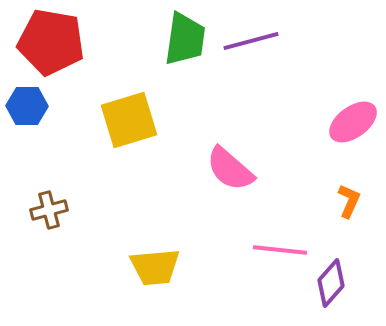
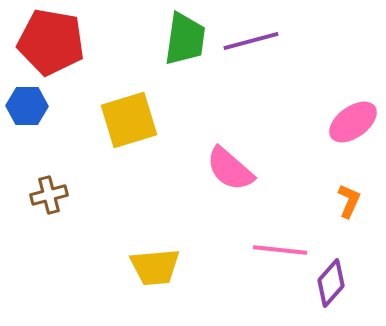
brown cross: moved 15 px up
